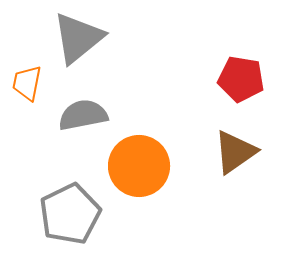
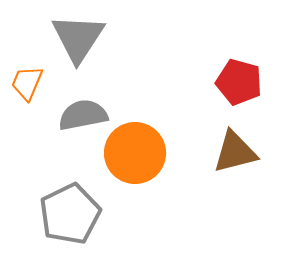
gray triangle: rotated 18 degrees counterclockwise
red pentagon: moved 2 px left, 3 px down; rotated 6 degrees clockwise
orange trapezoid: rotated 12 degrees clockwise
brown triangle: rotated 21 degrees clockwise
orange circle: moved 4 px left, 13 px up
